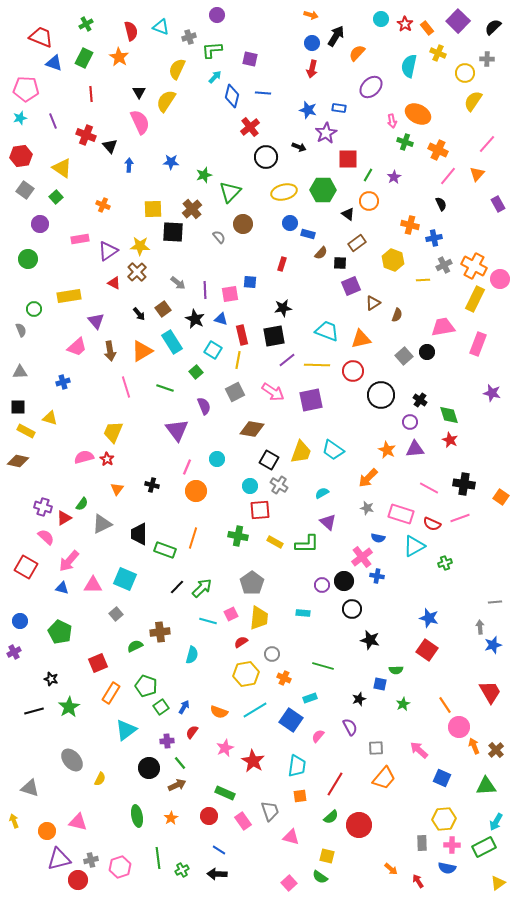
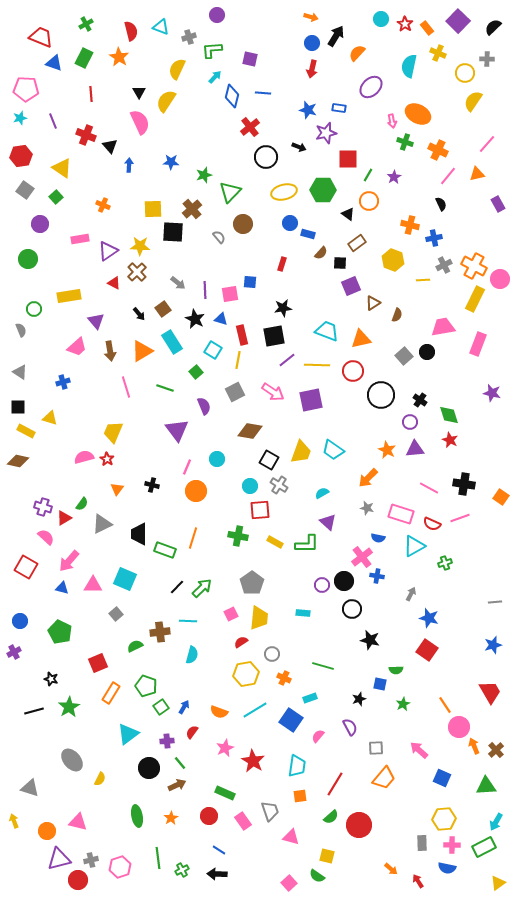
orange arrow at (311, 15): moved 2 px down
purple star at (326, 133): rotated 15 degrees clockwise
orange triangle at (477, 174): rotated 35 degrees clockwise
gray triangle at (20, 372): rotated 35 degrees clockwise
brown diamond at (252, 429): moved 2 px left, 2 px down
cyan line at (208, 621): moved 20 px left; rotated 12 degrees counterclockwise
gray arrow at (480, 627): moved 69 px left, 33 px up; rotated 32 degrees clockwise
cyan triangle at (126, 730): moved 2 px right, 4 px down
green semicircle at (320, 877): moved 3 px left, 1 px up
